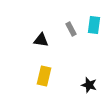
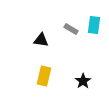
gray rectangle: rotated 32 degrees counterclockwise
black star: moved 6 px left, 4 px up; rotated 21 degrees clockwise
